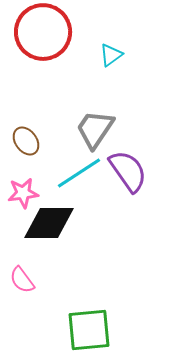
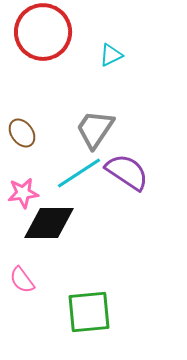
cyan triangle: rotated 10 degrees clockwise
brown ellipse: moved 4 px left, 8 px up
purple semicircle: moved 1 px left, 1 px down; rotated 21 degrees counterclockwise
green square: moved 18 px up
